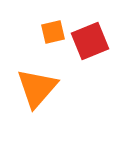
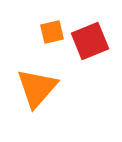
orange square: moved 1 px left
